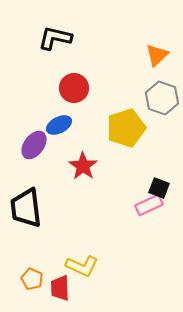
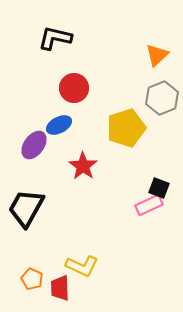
gray hexagon: rotated 20 degrees clockwise
black trapezoid: rotated 36 degrees clockwise
